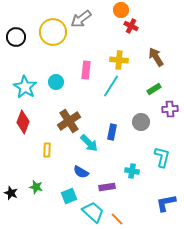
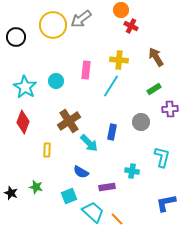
yellow circle: moved 7 px up
cyan circle: moved 1 px up
